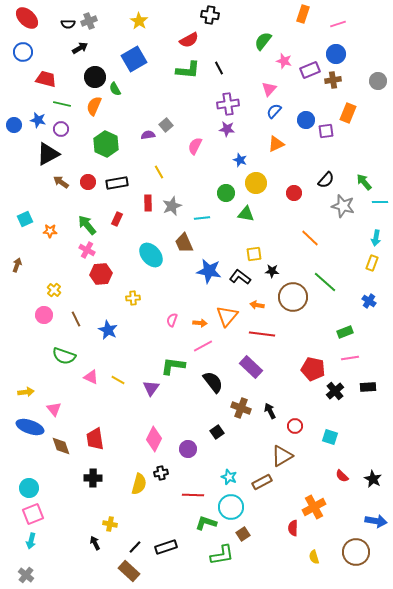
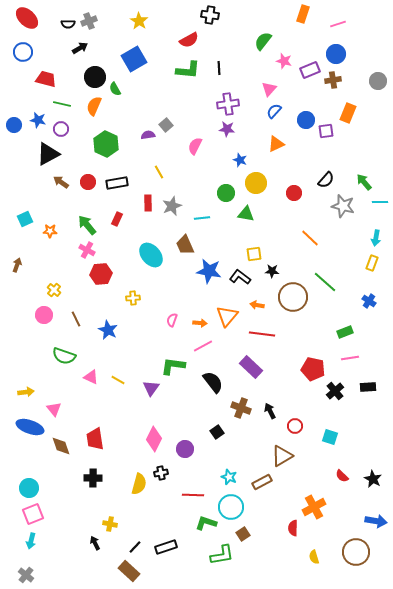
black line at (219, 68): rotated 24 degrees clockwise
brown trapezoid at (184, 243): moved 1 px right, 2 px down
purple circle at (188, 449): moved 3 px left
